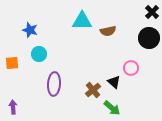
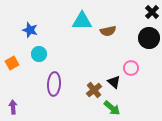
orange square: rotated 24 degrees counterclockwise
brown cross: moved 1 px right
